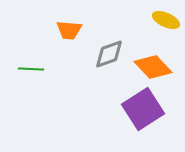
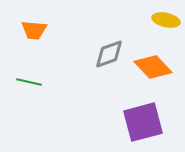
yellow ellipse: rotated 12 degrees counterclockwise
orange trapezoid: moved 35 px left
green line: moved 2 px left, 13 px down; rotated 10 degrees clockwise
purple square: moved 13 px down; rotated 18 degrees clockwise
